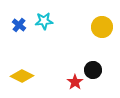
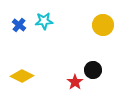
yellow circle: moved 1 px right, 2 px up
